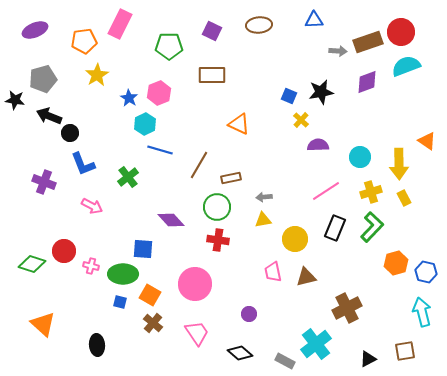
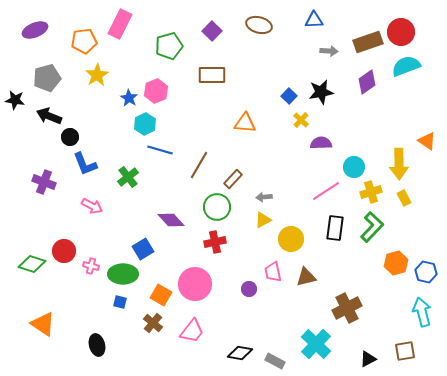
brown ellipse at (259, 25): rotated 20 degrees clockwise
purple square at (212, 31): rotated 18 degrees clockwise
green pentagon at (169, 46): rotated 16 degrees counterclockwise
gray arrow at (338, 51): moved 9 px left
gray pentagon at (43, 79): moved 4 px right, 1 px up
purple diamond at (367, 82): rotated 15 degrees counterclockwise
pink hexagon at (159, 93): moved 3 px left, 2 px up
blue square at (289, 96): rotated 21 degrees clockwise
orange triangle at (239, 124): moved 6 px right, 1 px up; rotated 20 degrees counterclockwise
black circle at (70, 133): moved 4 px down
purple semicircle at (318, 145): moved 3 px right, 2 px up
cyan circle at (360, 157): moved 6 px left, 10 px down
blue L-shape at (83, 164): moved 2 px right
brown rectangle at (231, 178): moved 2 px right, 1 px down; rotated 36 degrees counterclockwise
yellow triangle at (263, 220): rotated 18 degrees counterclockwise
black rectangle at (335, 228): rotated 15 degrees counterclockwise
yellow circle at (295, 239): moved 4 px left
red cross at (218, 240): moved 3 px left, 2 px down; rotated 20 degrees counterclockwise
blue square at (143, 249): rotated 35 degrees counterclockwise
orange square at (150, 295): moved 11 px right
purple circle at (249, 314): moved 25 px up
orange triangle at (43, 324): rotated 8 degrees counterclockwise
pink trapezoid at (197, 333): moved 5 px left, 2 px up; rotated 72 degrees clockwise
cyan cross at (316, 344): rotated 8 degrees counterclockwise
black ellipse at (97, 345): rotated 10 degrees counterclockwise
black diamond at (240, 353): rotated 30 degrees counterclockwise
gray rectangle at (285, 361): moved 10 px left
